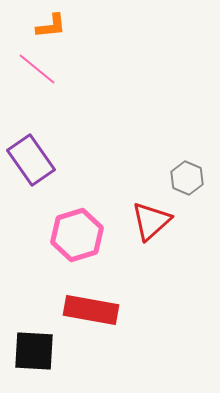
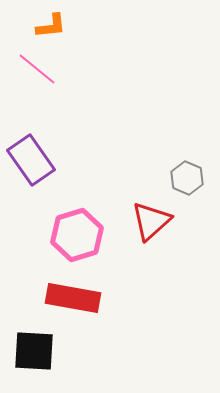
red rectangle: moved 18 px left, 12 px up
